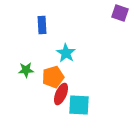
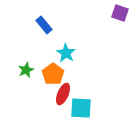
blue rectangle: moved 2 px right; rotated 36 degrees counterclockwise
green star: rotated 21 degrees counterclockwise
orange pentagon: moved 3 px up; rotated 20 degrees counterclockwise
red ellipse: moved 2 px right
cyan square: moved 2 px right, 3 px down
